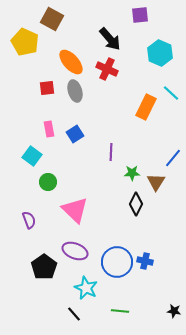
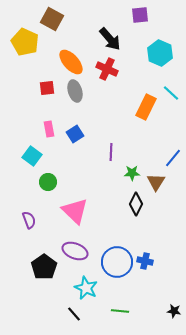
pink triangle: moved 1 px down
